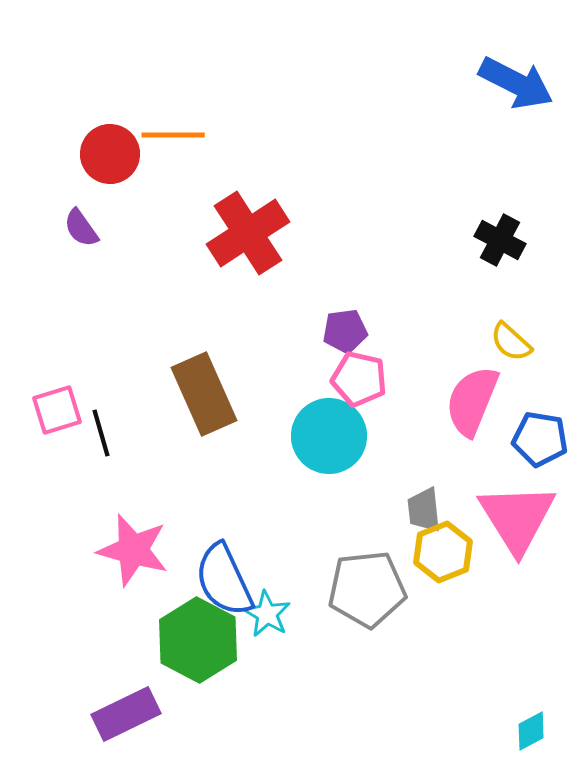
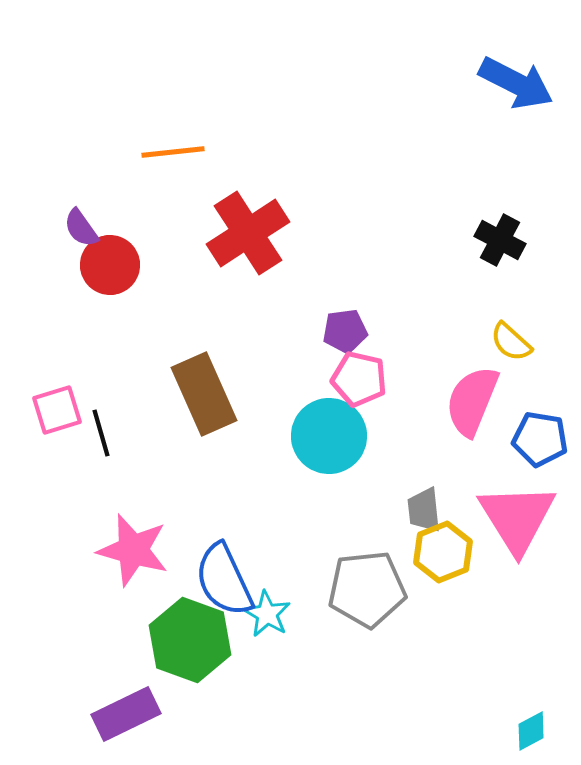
orange line: moved 17 px down; rotated 6 degrees counterclockwise
red circle: moved 111 px down
green hexagon: moved 8 px left; rotated 8 degrees counterclockwise
